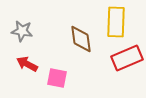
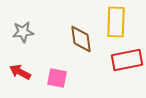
gray star: moved 1 px right, 1 px down; rotated 15 degrees counterclockwise
red rectangle: moved 2 px down; rotated 12 degrees clockwise
red arrow: moved 7 px left, 8 px down
